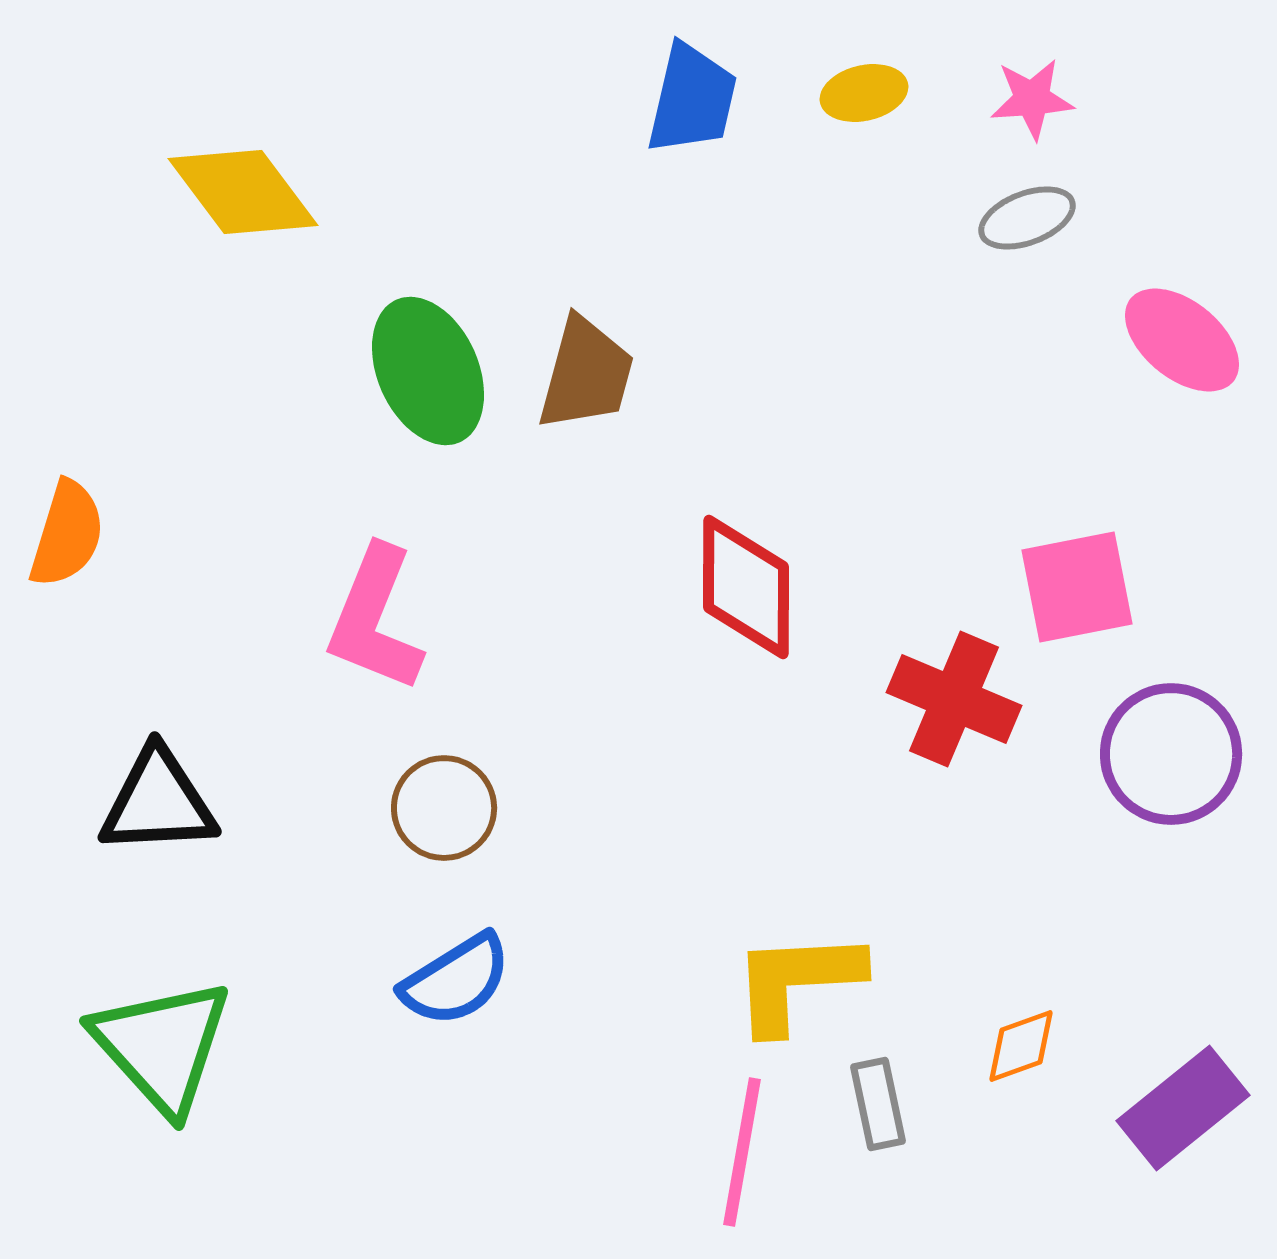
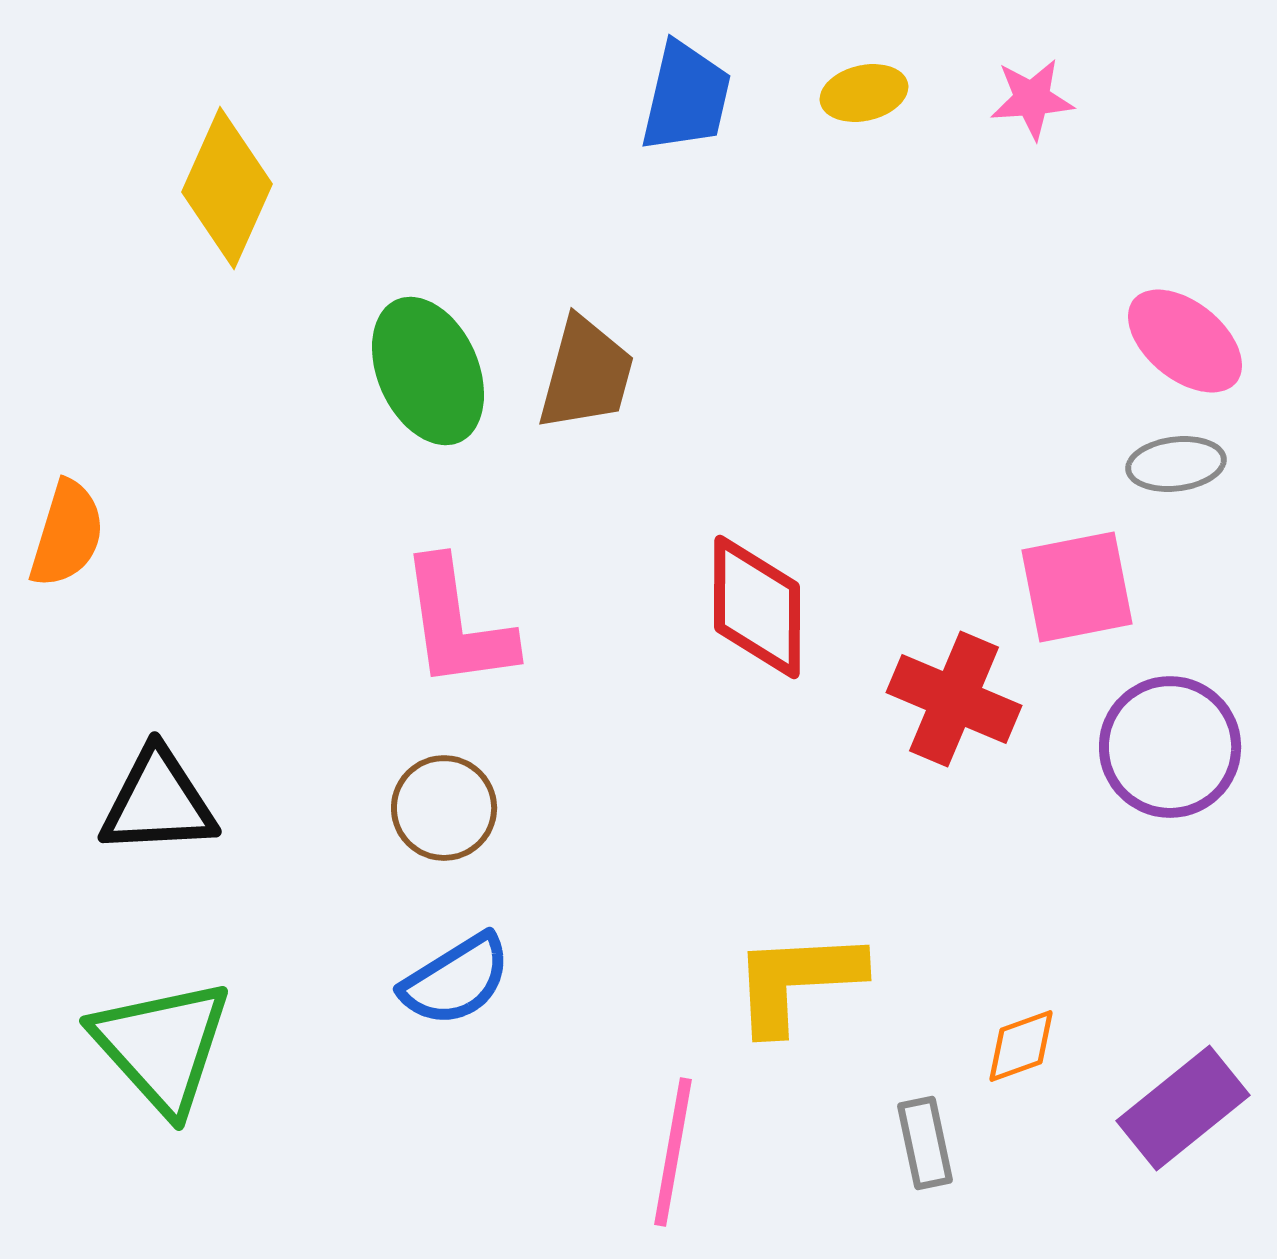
blue trapezoid: moved 6 px left, 2 px up
yellow diamond: moved 16 px left, 4 px up; rotated 61 degrees clockwise
gray ellipse: moved 149 px right, 246 px down; rotated 14 degrees clockwise
pink ellipse: moved 3 px right, 1 px down
red diamond: moved 11 px right, 20 px down
pink L-shape: moved 82 px right, 5 px down; rotated 30 degrees counterclockwise
purple circle: moved 1 px left, 7 px up
gray rectangle: moved 47 px right, 39 px down
pink line: moved 69 px left
